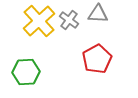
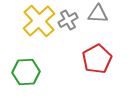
gray cross: moved 1 px left; rotated 24 degrees clockwise
